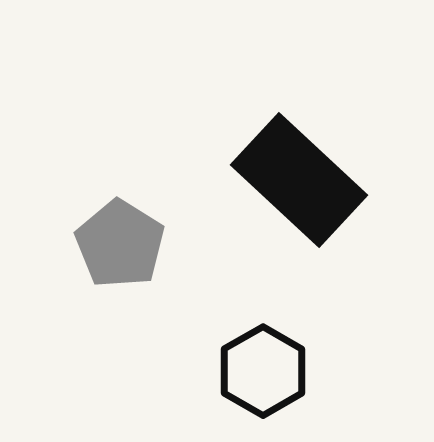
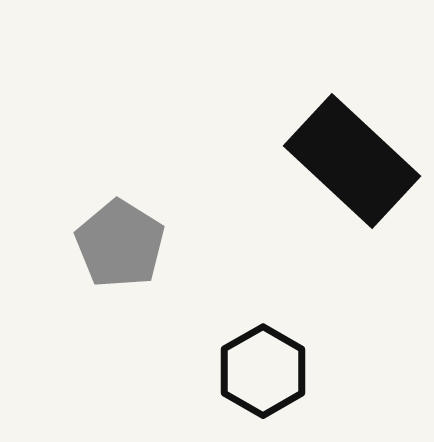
black rectangle: moved 53 px right, 19 px up
